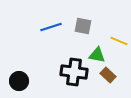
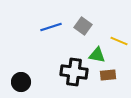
gray square: rotated 24 degrees clockwise
brown rectangle: rotated 49 degrees counterclockwise
black circle: moved 2 px right, 1 px down
